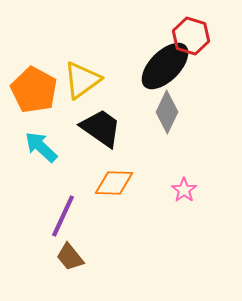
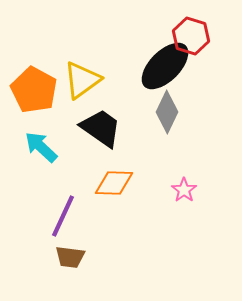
brown trapezoid: rotated 44 degrees counterclockwise
